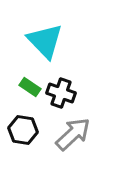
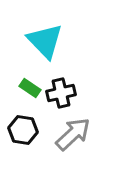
green rectangle: moved 1 px down
black cross: rotated 32 degrees counterclockwise
